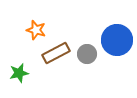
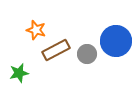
blue circle: moved 1 px left, 1 px down
brown rectangle: moved 3 px up
